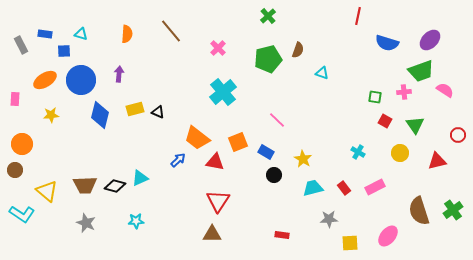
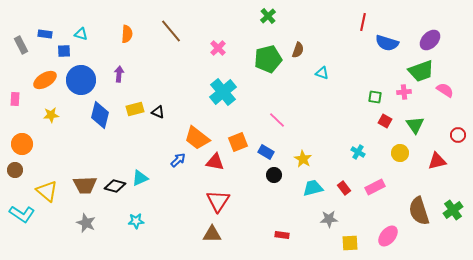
red line at (358, 16): moved 5 px right, 6 px down
